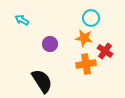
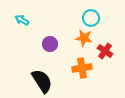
orange cross: moved 4 px left, 4 px down
